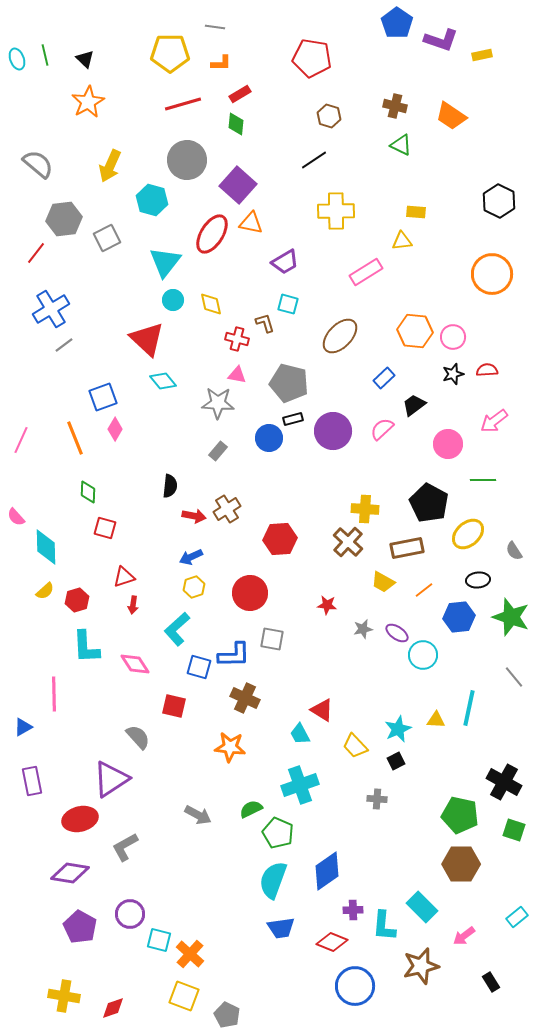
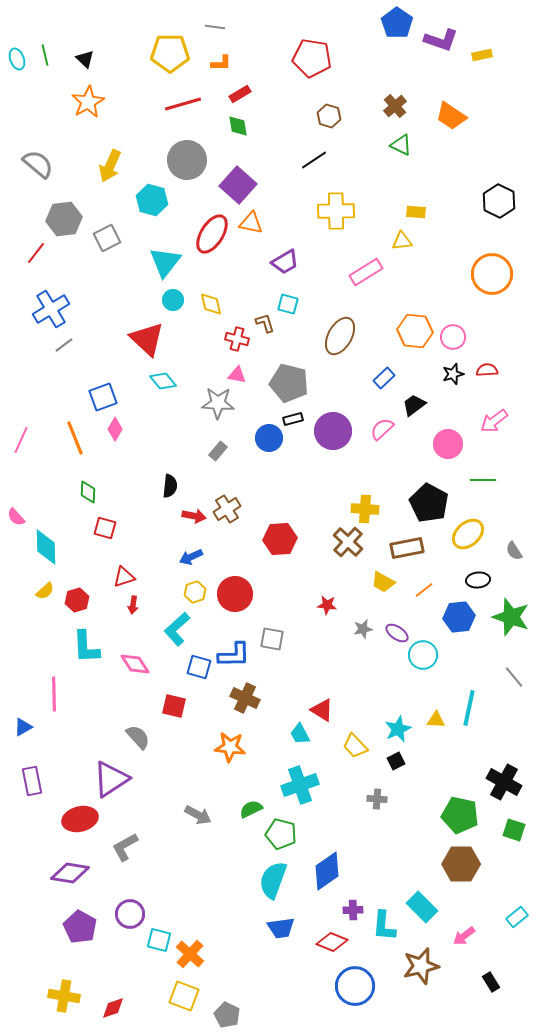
brown cross at (395, 106): rotated 35 degrees clockwise
green diamond at (236, 124): moved 2 px right, 2 px down; rotated 15 degrees counterclockwise
brown ellipse at (340, 336): rotated 15 degrees counterclockwise
yellow hexagon at (194, 587): moved 1 px right, 5 px down
red circle at (250, 593): moved 15 px left, 1 px down
green pentagon at (278, 833): moved 3 px right, 1 px down; rotated 8 degrees counterclockwise
